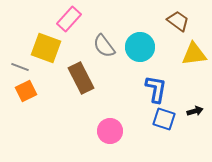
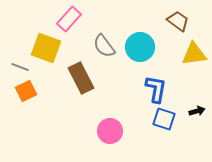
black arrow: moved 2 px right
